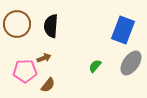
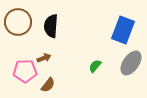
brown circle: moved 1 px right, 2 px up
